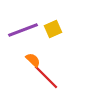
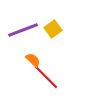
yellow square: rotated 12 degrees counterclockwise
